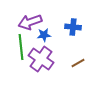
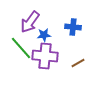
purple arrow: rotated 35 degrees counterclockwise
green line: moved 1 px down; rotated 35 degrees counterclockwise
purple cross: moved 4 px right, 3 px up; rotated 30 degrees counterclockwise
